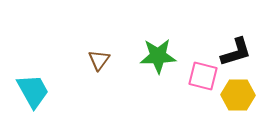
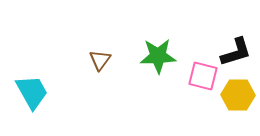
brown triangle: moved 1 px right
cyan trapezoid: moved 1 px left, 1 px down
